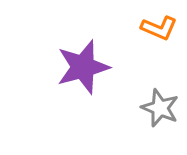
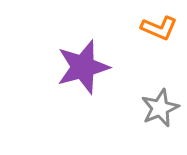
gray star: rotated 27 degrees clockwise
